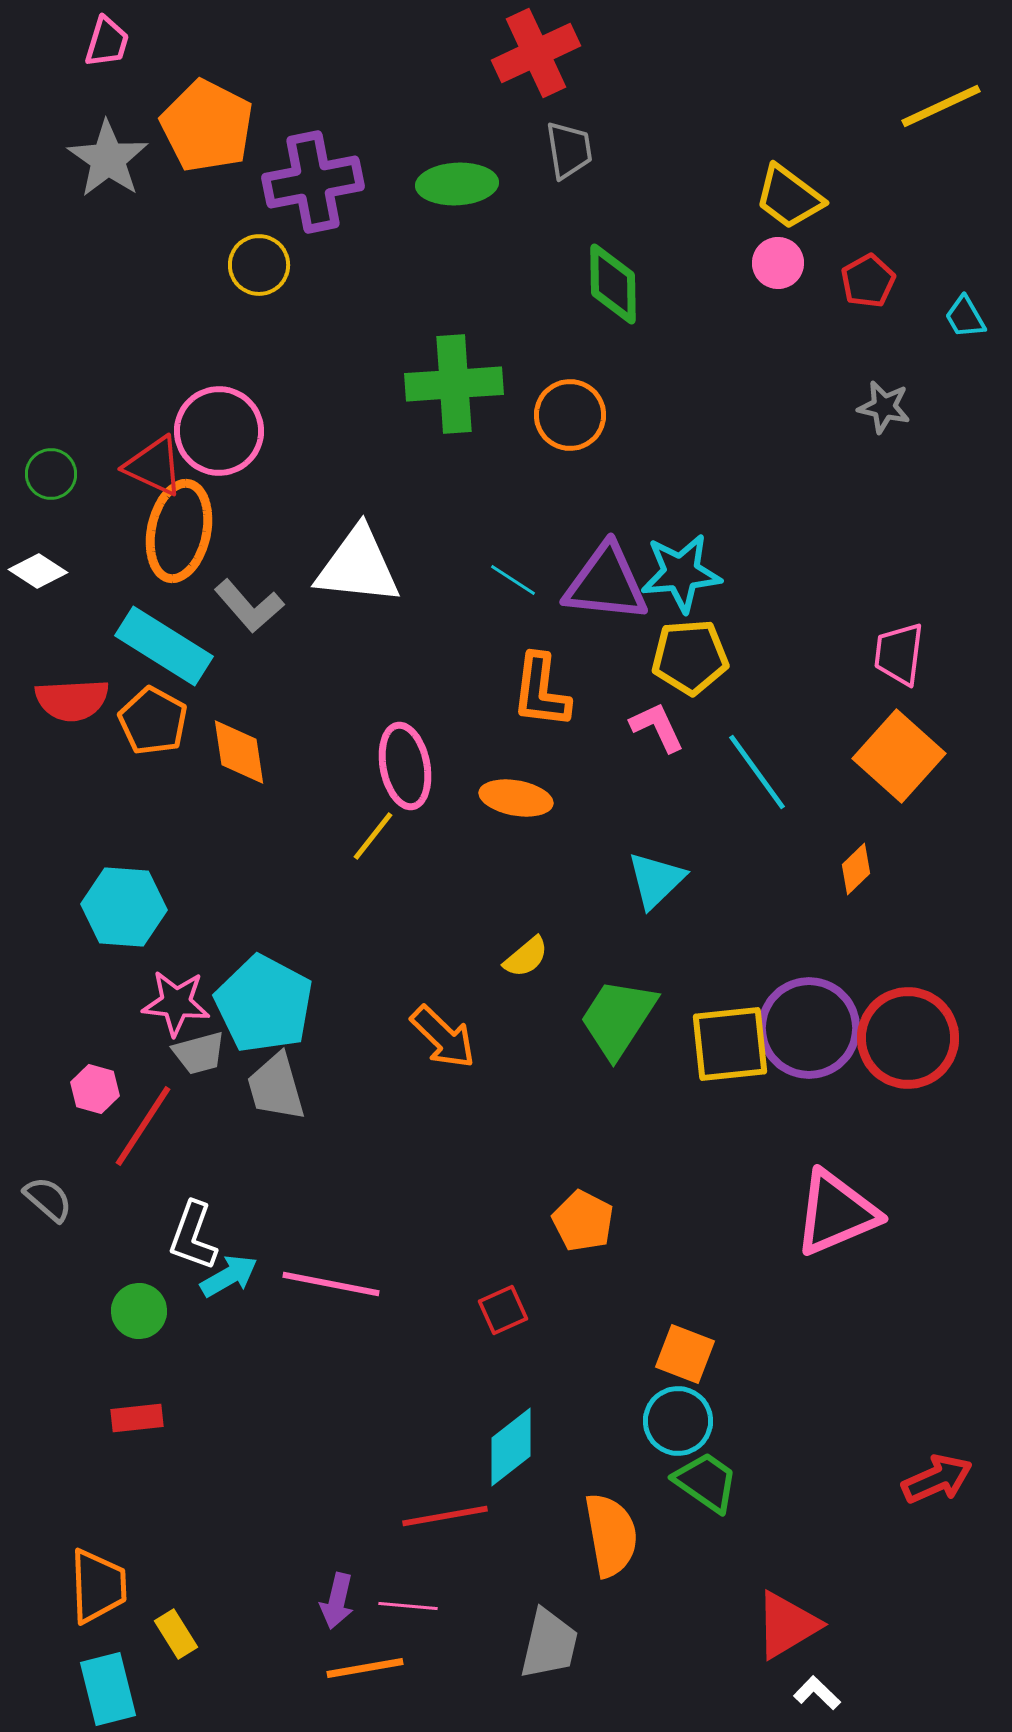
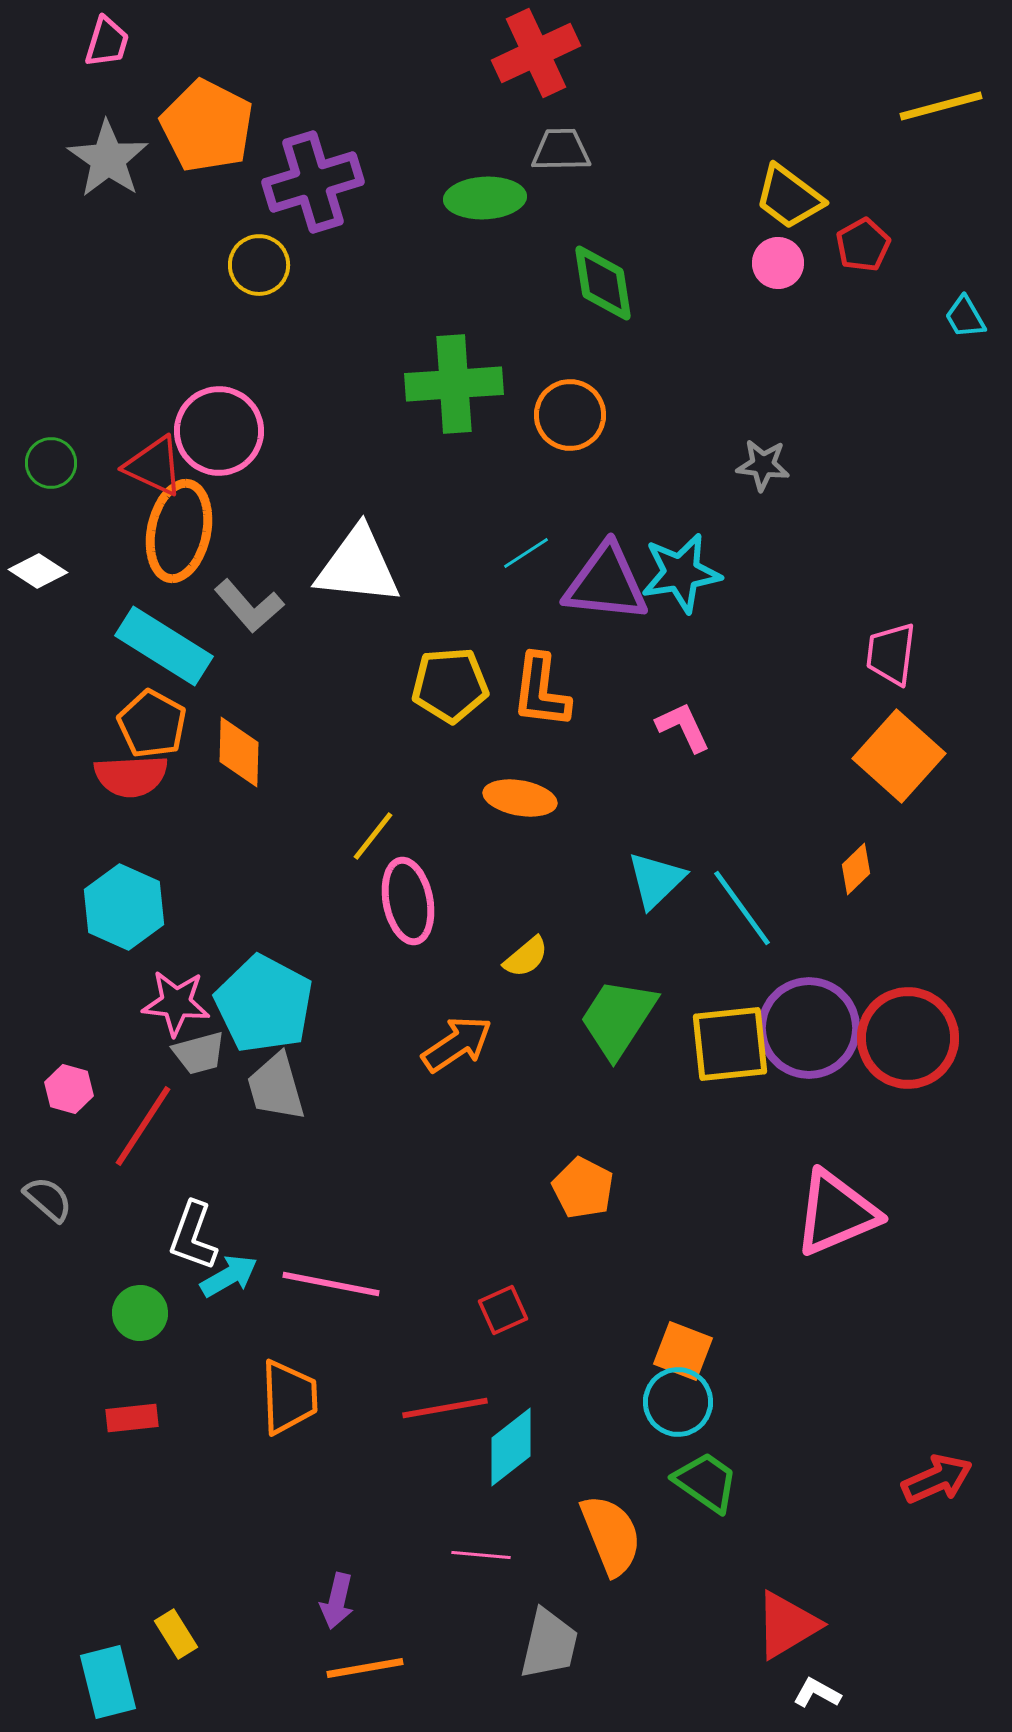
yellow line at (941, 106): rotated 10 degrees clockwise
gray trapezoid at (569, 150): moved 8 px left; rotated 82 degrees counterclockwise
purple cross at (313, 182): rotated 6 degrees counterclockwise
green ellipse at (457, 184): moved 28 px right, 14 px down
red pentagon at (868, 281): moved 5 px left, 36 px up
green diamond at (613, 284): moved 10 px left, 1 px up; rotated 8 degrees counterclockwise
gray star at (884, 407): moved 121 px left, 58 px down; rotated 6 degrees counterclockwise
green circle at (51, 474): moved 11 px up
cyan star at (681, 573): rotated 4 degrees counterclockwise
cyan line at (513, 580): moved 13 px right, 27 px up; rotated 66 degrees counterclockwise
pink trapezoid at (899, 654): moved 8 px left
yellow pentagon at (690, 657): moved 240 px left, 28 px down
red semicircle at (72, 700): moved 59 px right, 76 px down
orange pentagon at (153, 721): moved 1 px left, 3 px down
pink L-shape at (657, 727): moved 26 px right
orange diamond at (239, 752): rotated 10 degrees clockwise
pink ellipse at (405, 766): moved 3 px right, 135 px down
cyan line at (757, 772): moved 15 px left, 136 px down
orange ellipse at (516, 798): moved 4 px right
cyan hexagon at (124, 907): rotated 20 degrees clockwise
orange arrow at (443, 1037): moved 14 px right, 7 px down; rotated 78 degrees counterclockwise
pink hexagon at (95, 1089): moved 26 px left
orange pentagon at (583, 1221): moved 33 px up
green circle at (139, 1311): moved 1 px right, 2 px down
orange square at (685, 1354): moved 2 px left, 3 px up
red rectangle at (137, 1418): moved 5 px left
cyan circle at (678, 1421): moved 19 px up
red line at (445, 1516): moved 108 px up
orange semicircle at (611, 1535): rotated 12 degrees counterclockwise
orange trapezoid at (98, 1586): moved 191 px right, 189 px up
pink line at (408, 1606): moved 73 px right, 51 px up
cyan rectangle at (108, 1689): moved 7 px up
white L-shape at (817, 1693): rotated 15 degrees counterclockwise
